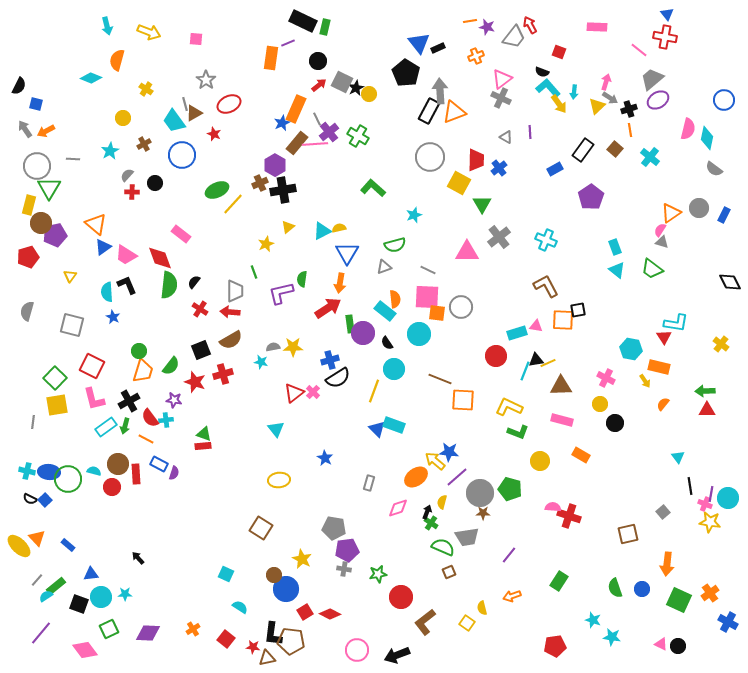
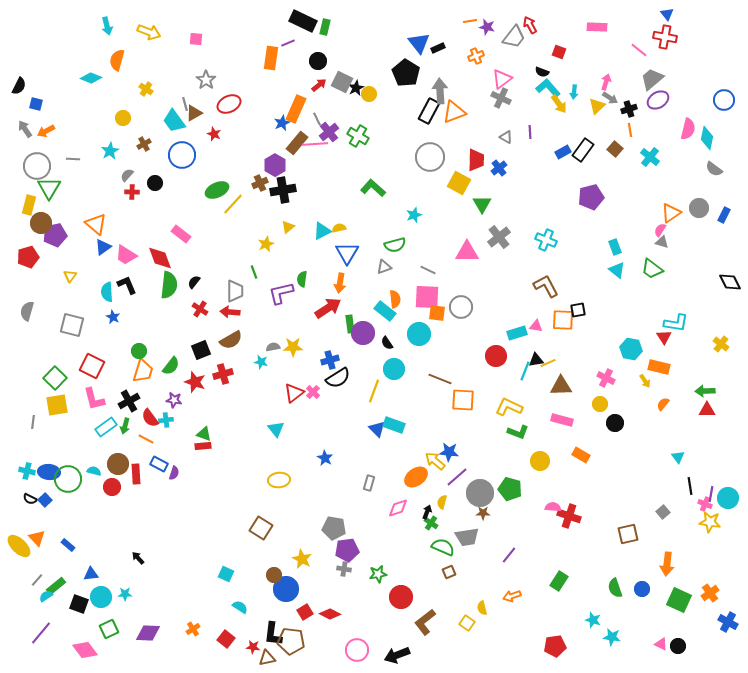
blue rectangle at (555, 169): moved 8 px right, 17 px up
purple pentagon at (591, 197): rotated 20 degrees clockwise
